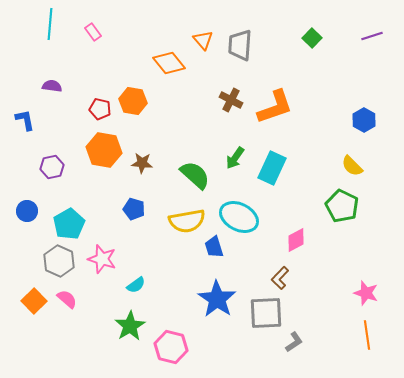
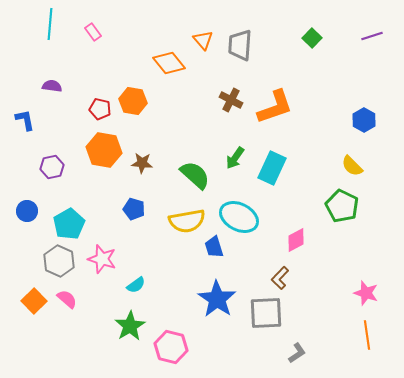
gray L-shape at (294, 342): moved 3 px right, 11 px down
